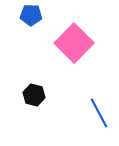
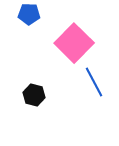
blue pentagon: moved 2 px left, 1 px up
blue line: moved 5 px left, 31 px up
